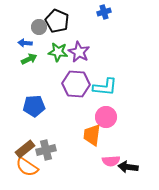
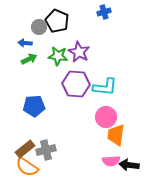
green star: moved 4 px down
orange trapezoid: moved 24 px right
black arrow: moved 1 px right, 2 px up
